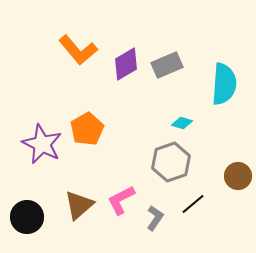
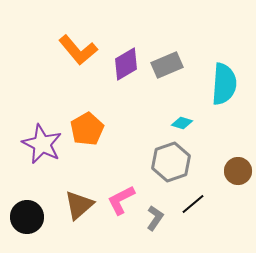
brown circle: moved 5 px up
